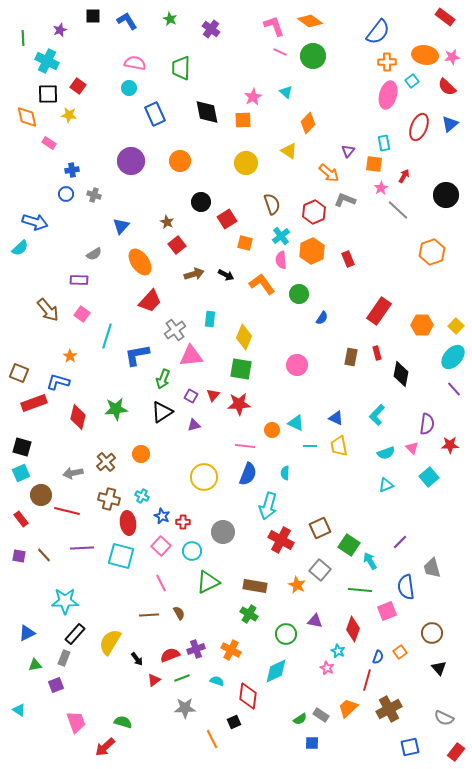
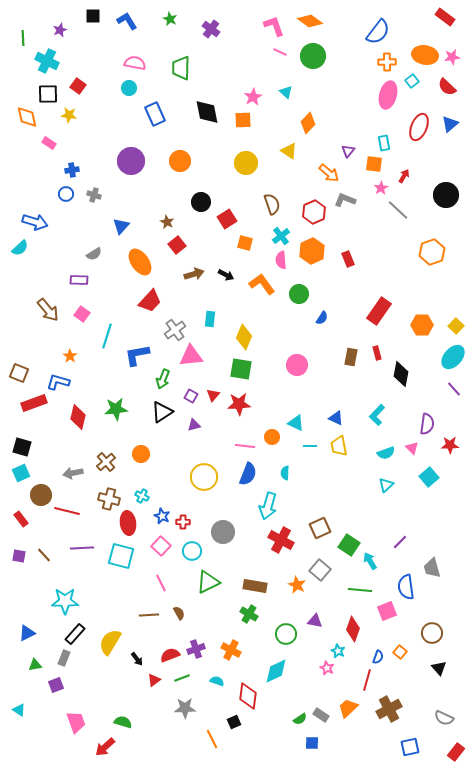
orange circle at (272, 430): moved 7 px down
cyan triangle at (386, 485): rotated 21 degrees counterclockwise
orange square at (400, 652): rotated 16 degrees counterclockwise
